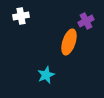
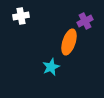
purple cross: moved 1 px left
cyan star: moved 5 px right, 8 px up
